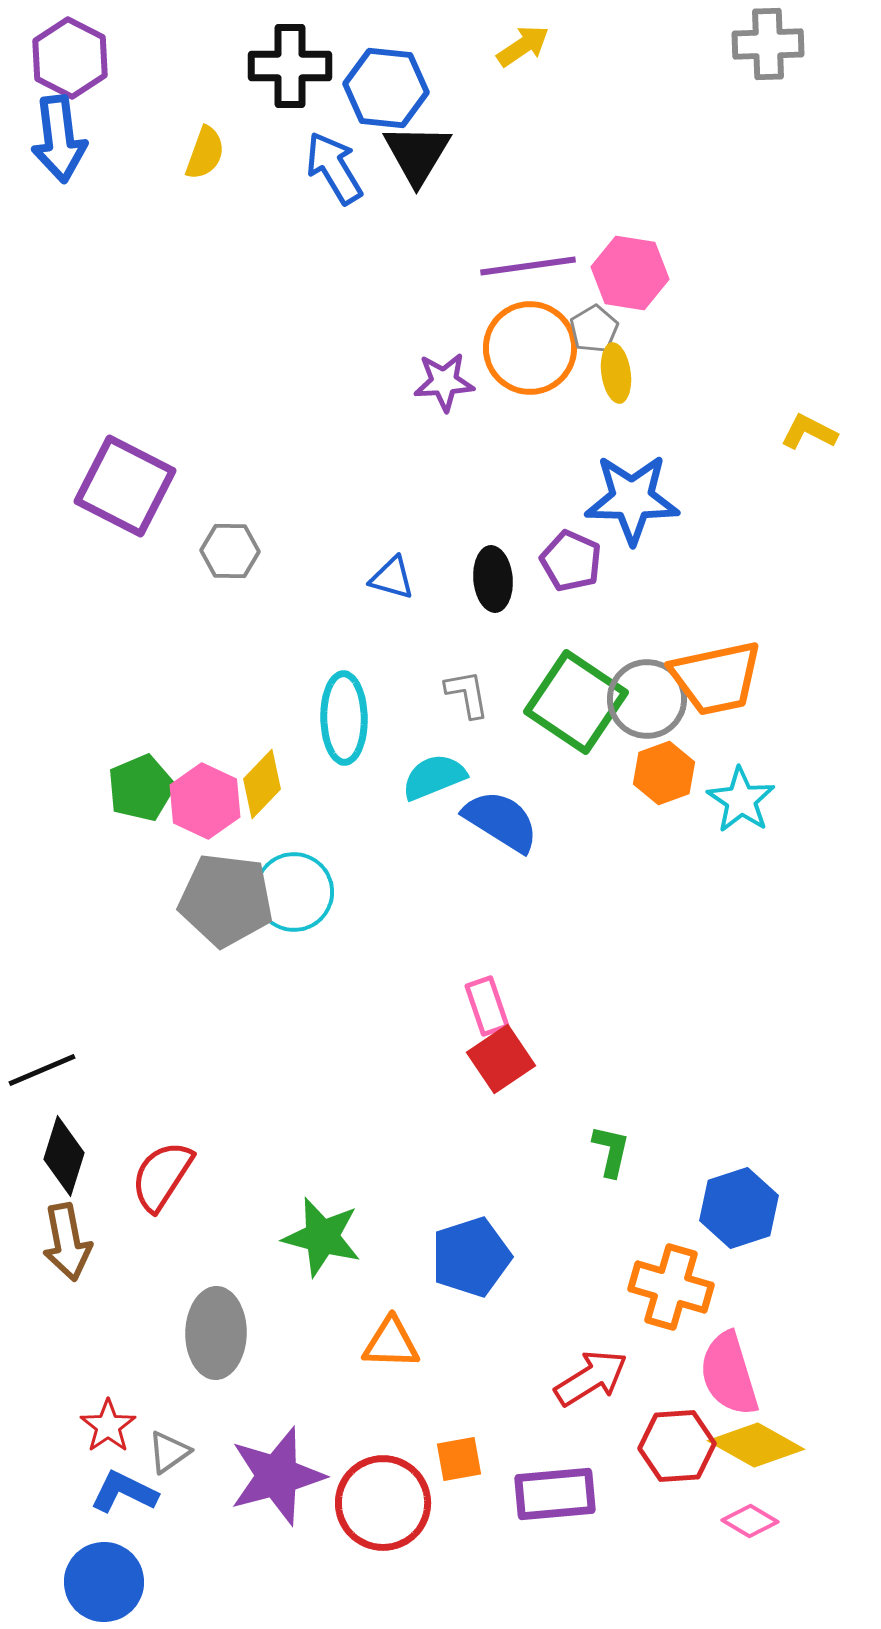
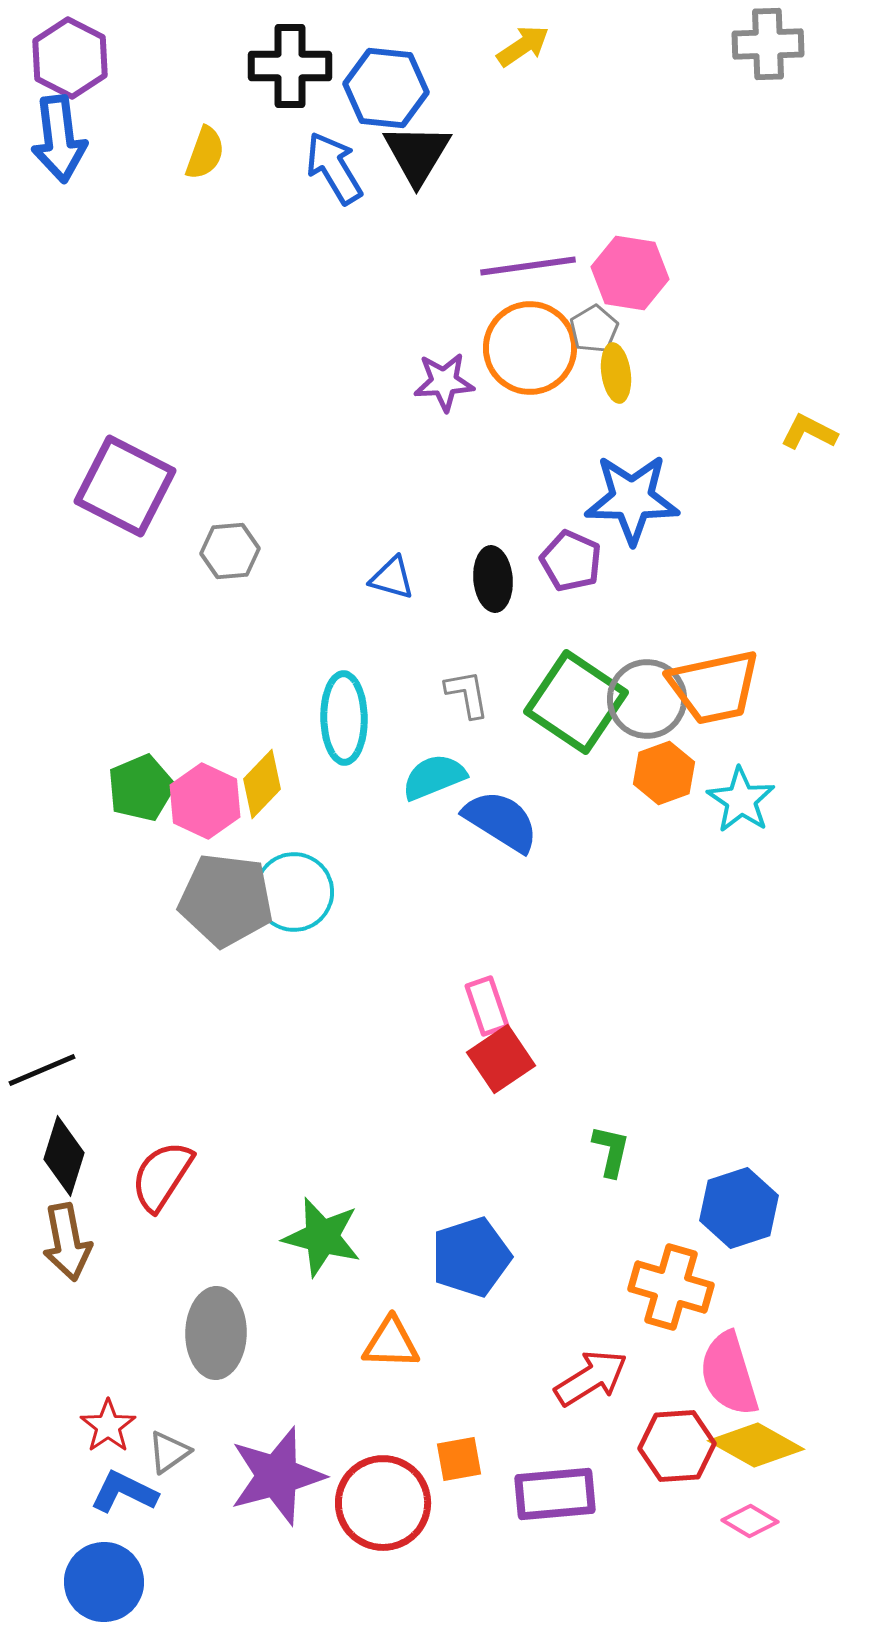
gray hexagon at (230, 551): rotated 6 degrees counterclockwise
orange trapezoid at (716, 678): moved 2 px left, 9 px down
